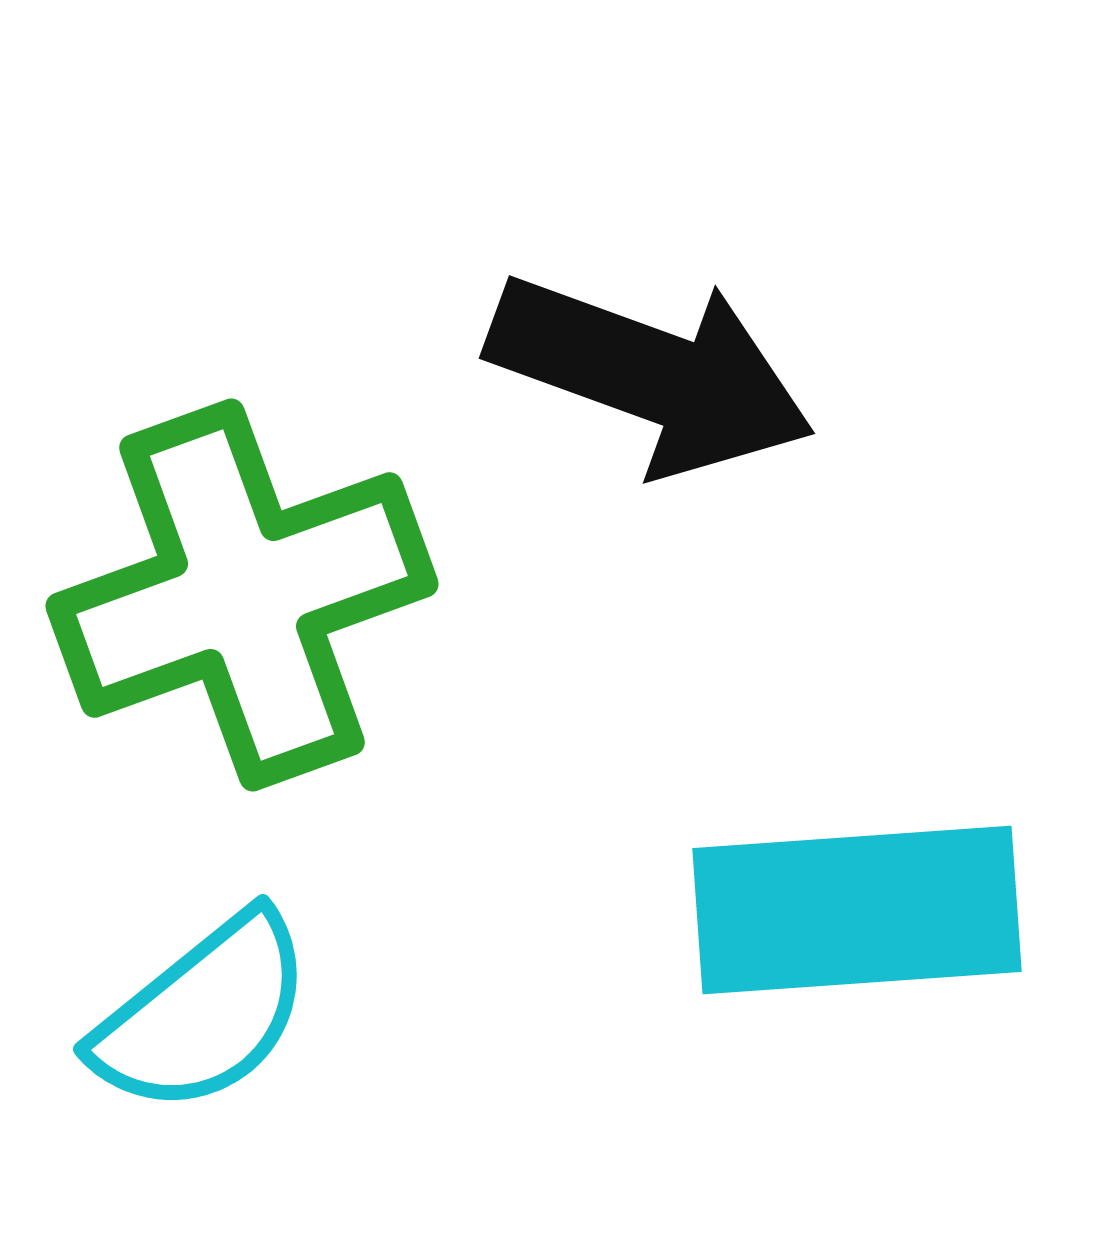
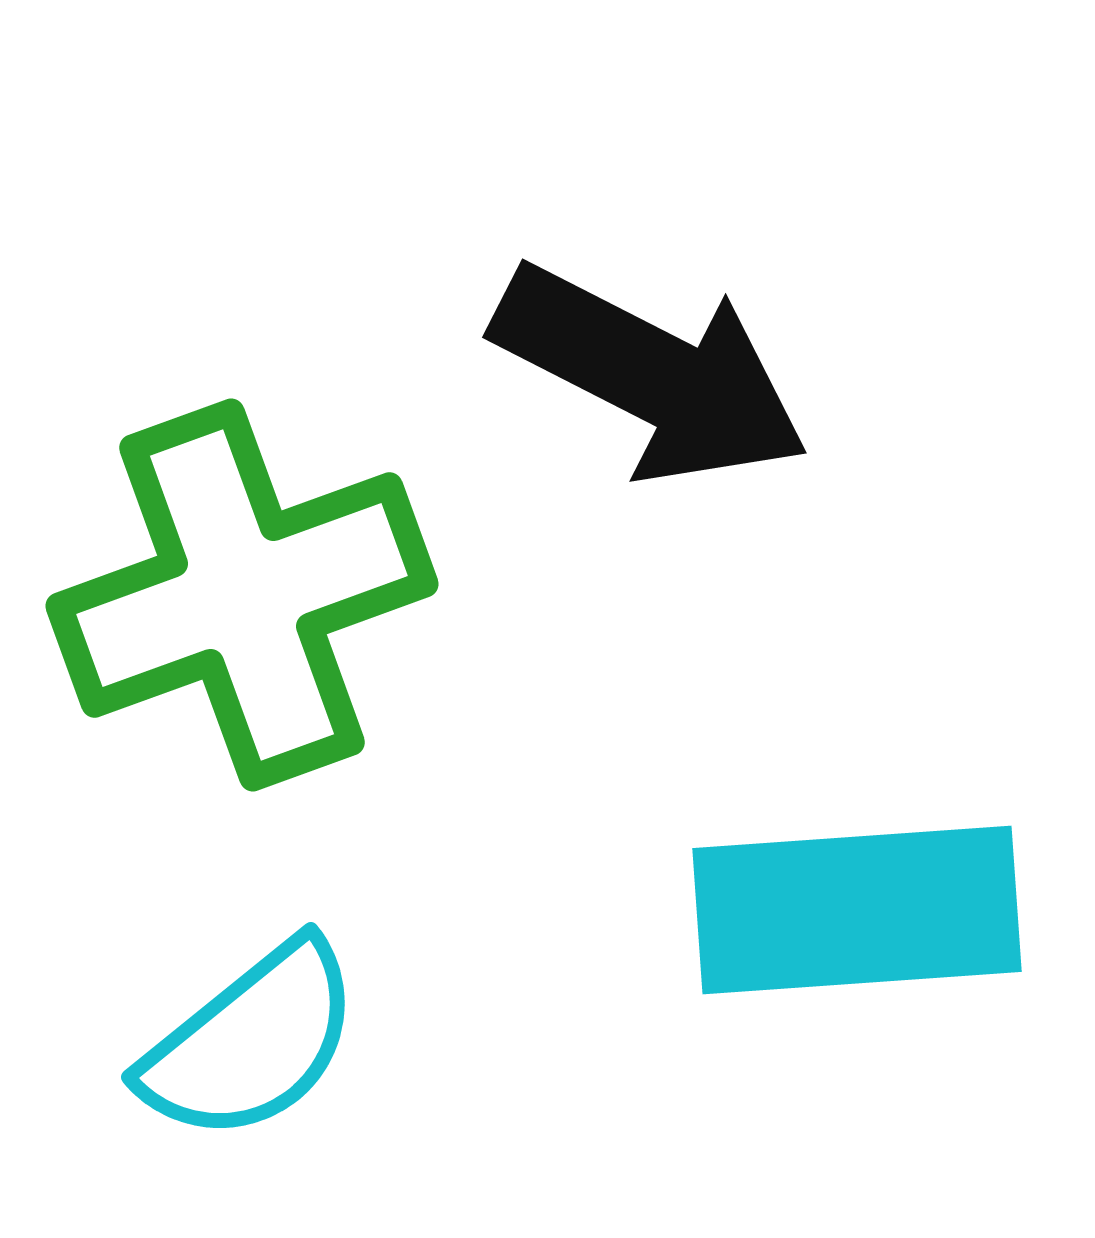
black arrow: rotated 7 degrees clockwise
cyan semicircle: moved 48 px right, 28 px down
